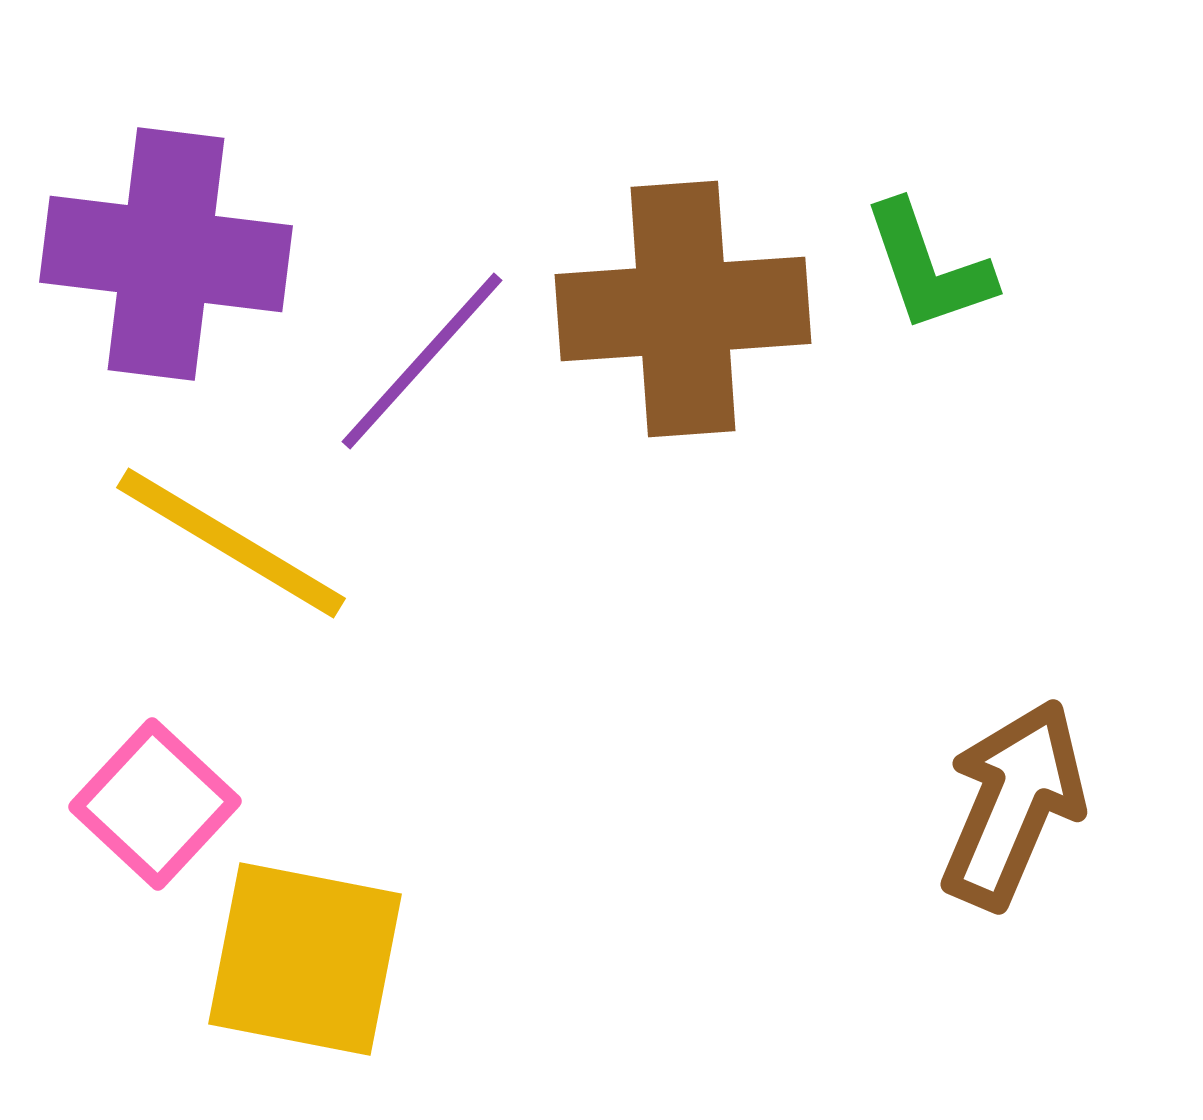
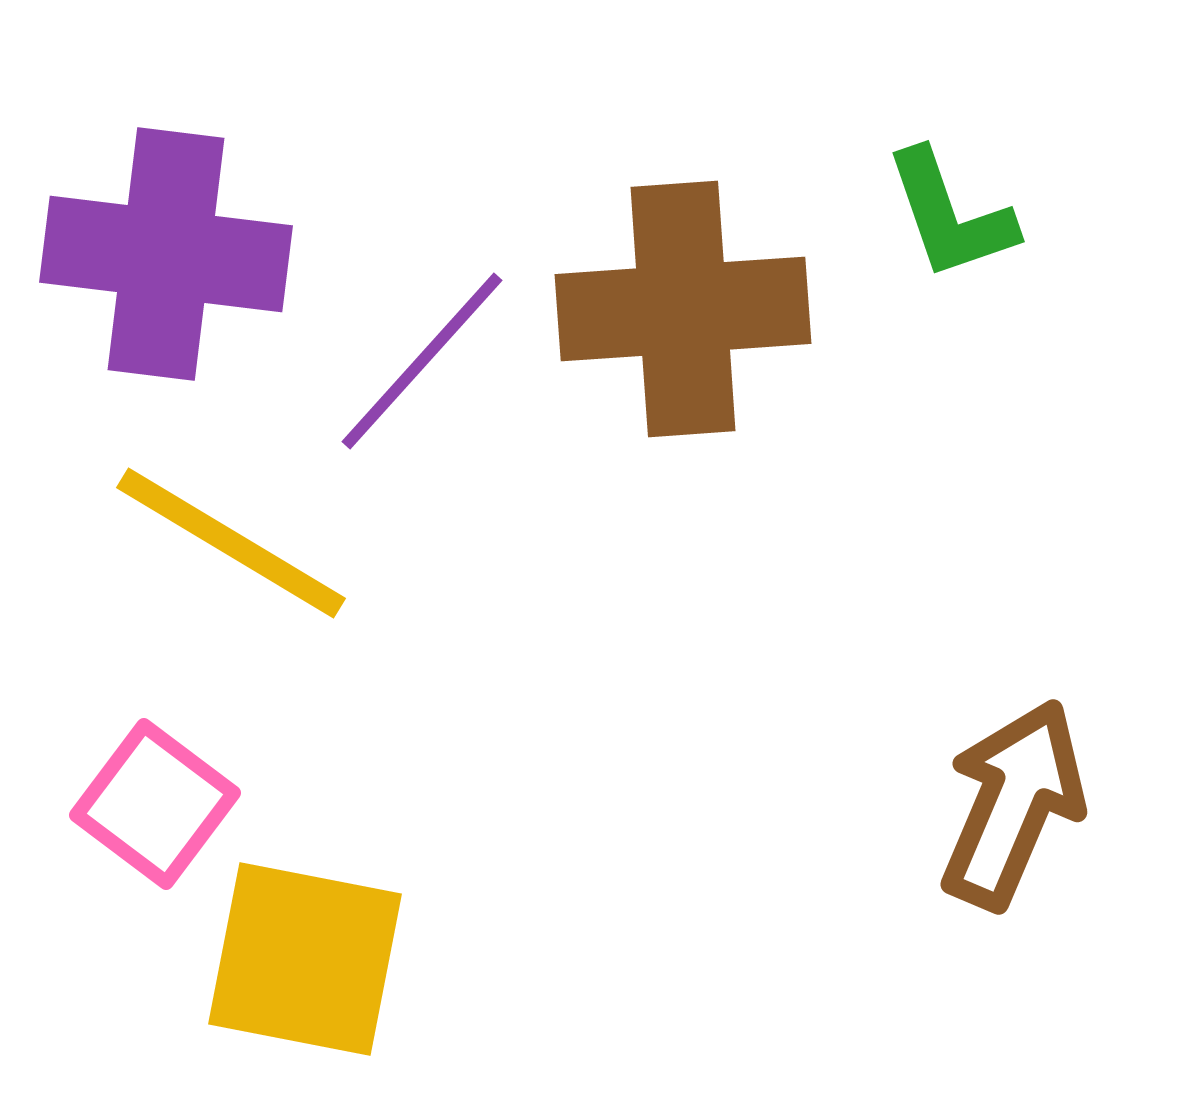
green L-shape: moved 22 px right, 52 px up
pink square: rotated 6 degrees counterclockwise
